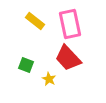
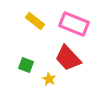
pink rectangle: moved 4 px right; rotated 56 degrees counterclockwise
